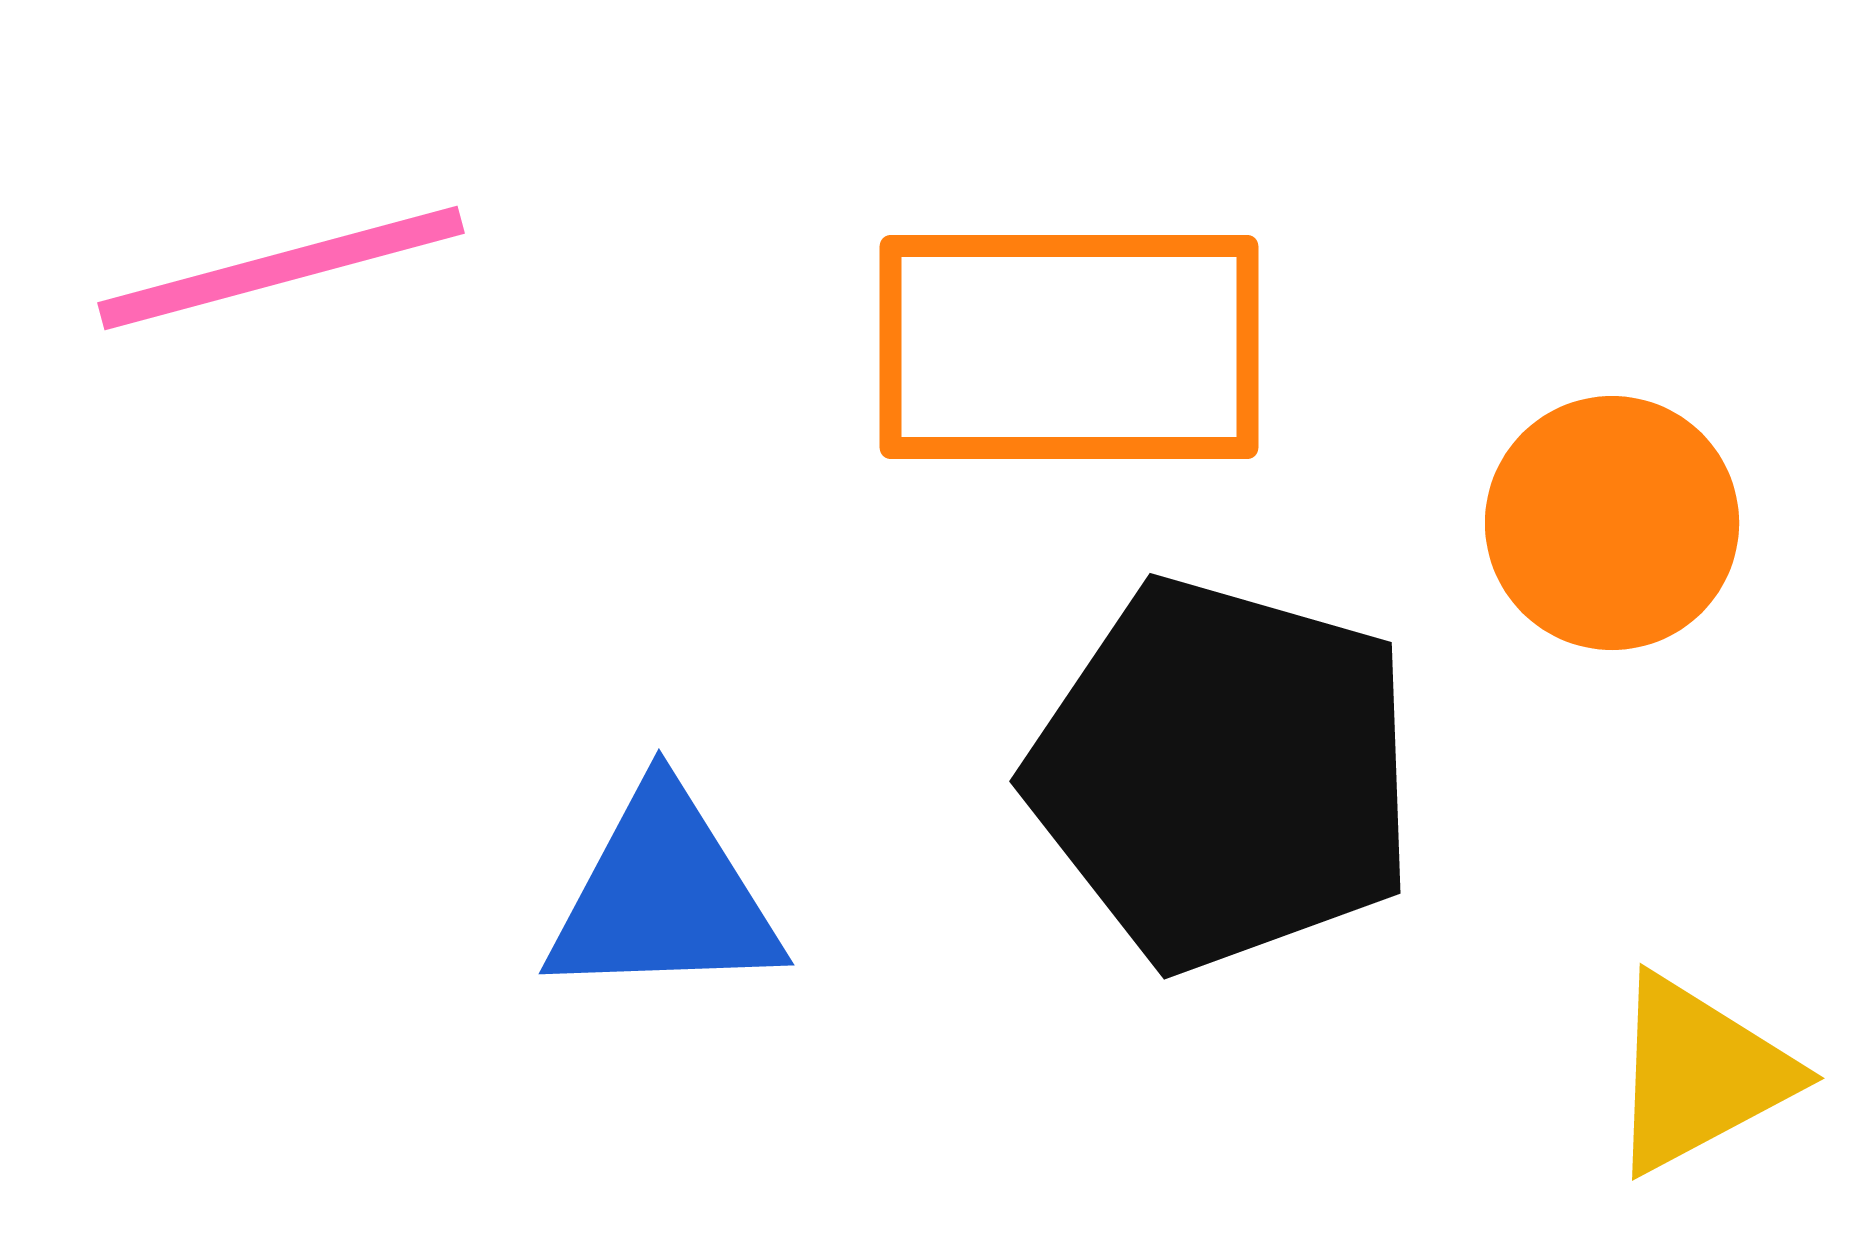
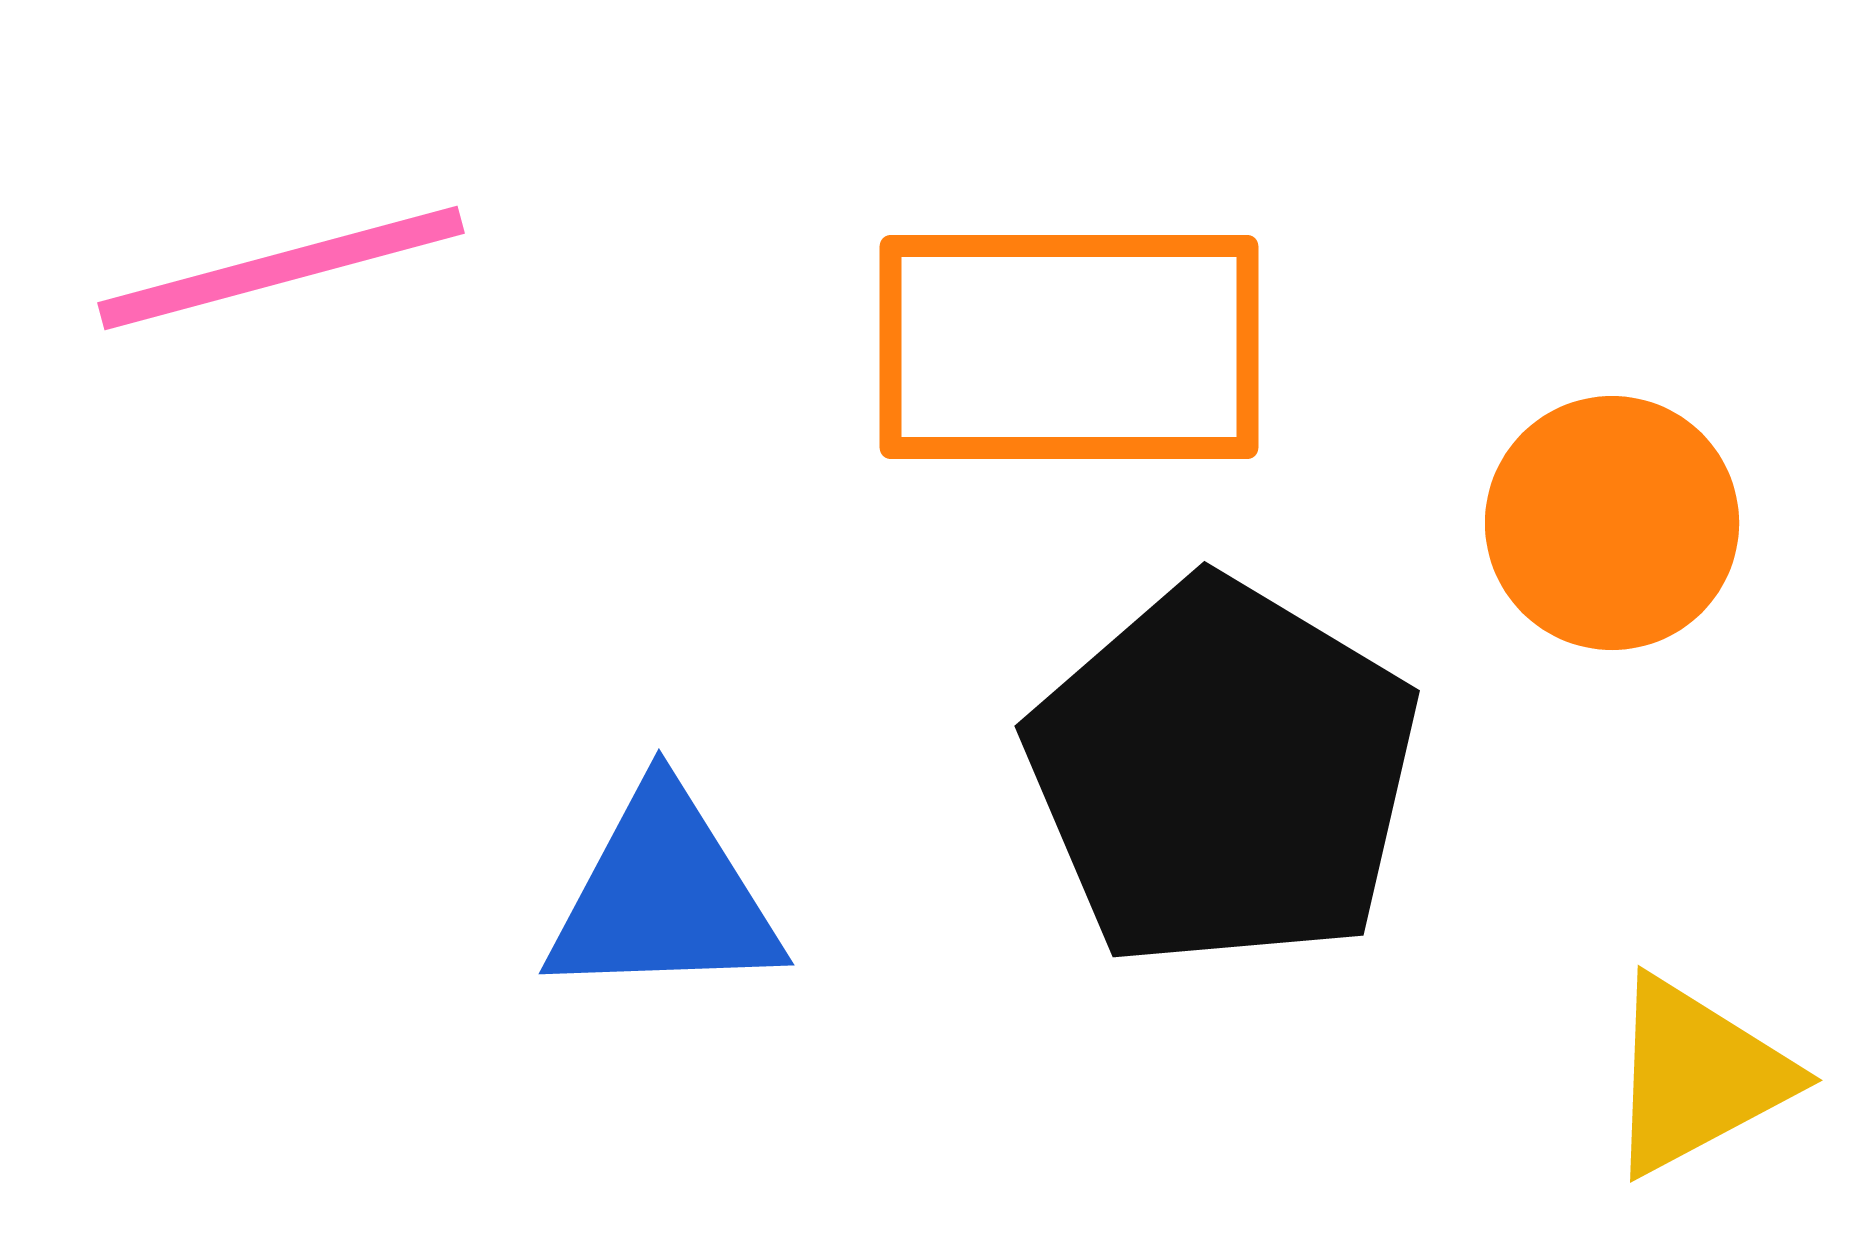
black pentagon: rotated 15 degrees clockwise
yellow triangle: moved 2 px left, 2 px down
